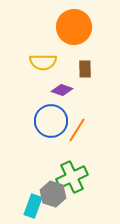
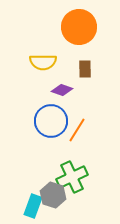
orange circle: moved 5 px right
gray hexagon: moved 1 px down
